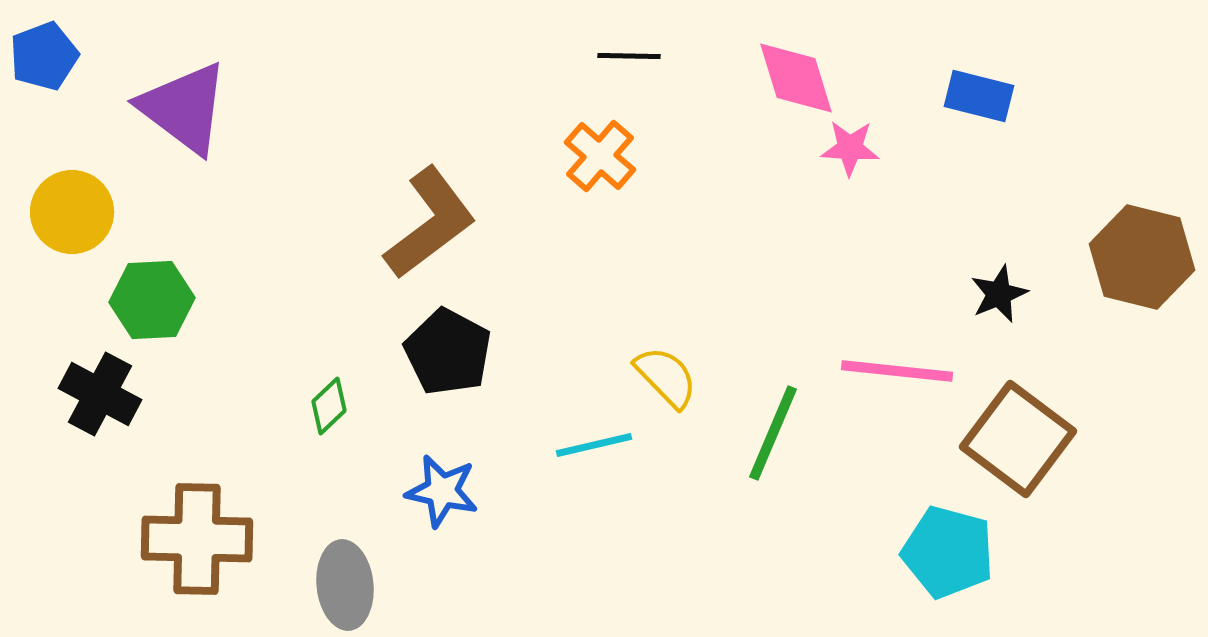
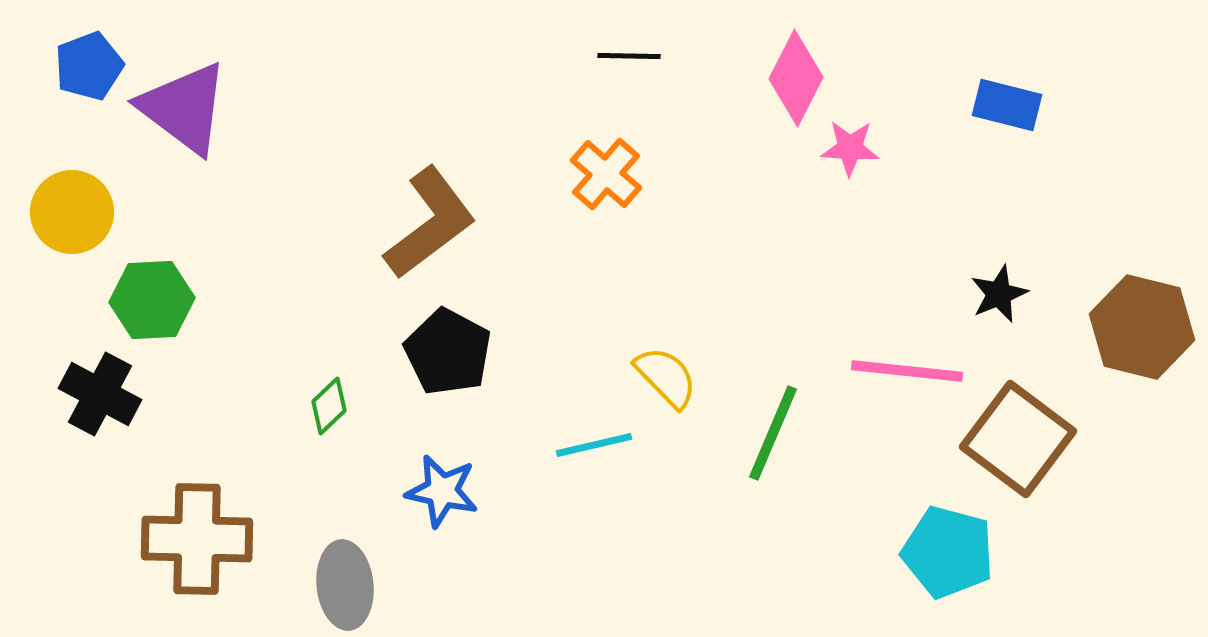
blue pentagon: moved 45 px right, 10 px down
pink diamond: rotated 44 degrees clockwise
blue rectangle: moved 28 px right, 9 px down
orange cross: moved 6 px right, 18 px down
brown hexagon: moved 70 px down
pink line: moved 10 px right
